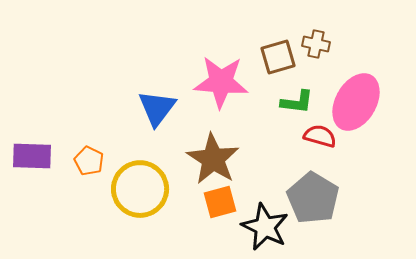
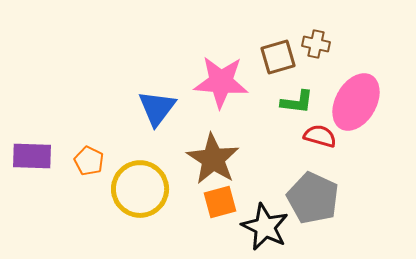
gray pentagon: rotated 6 degrees counterclockwise
